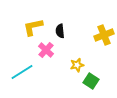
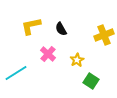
yellow L-shape: moved 2 px left, 1 px up
black semicircle: moved 1 px right, 2 px up; rotated 24 degrees counterclockwise
pink cross: moved 2 px right, 4 px down
yellow star: moved 5 px up; rotated 16 degrees counterclockwise
cyan line: moved 6 px left, 1 px down
